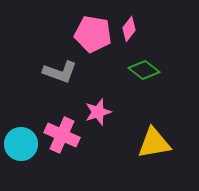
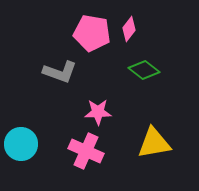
pink pentagon: moved 1 px left, 1 px up
pink star: rotated 16 degrees clockwise
pink cross: moved 24 px right, 16 px down
